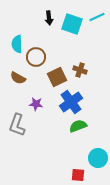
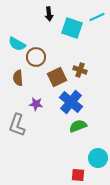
black arrow: moved 4 px up
cyan square: moved 4 px down
cyan semicircle: rotated 60 degrees counterclockwise
brown semicircle: rotated 56 degrees clockwise
blue cross: rotated 15 degrees counterclockwise
